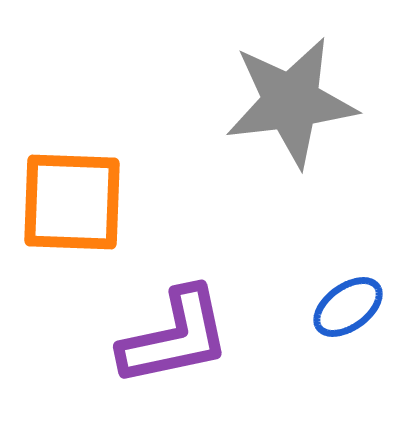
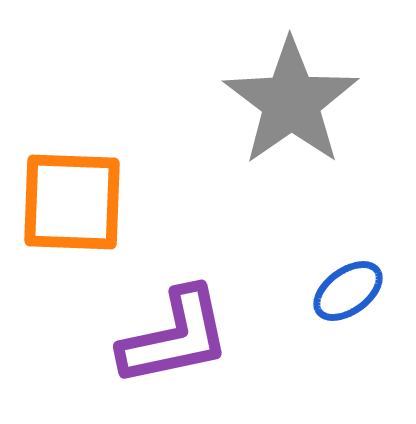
gray star: rotated 28 degrees counterclockwise
blue ellipse: moved 16 px up
